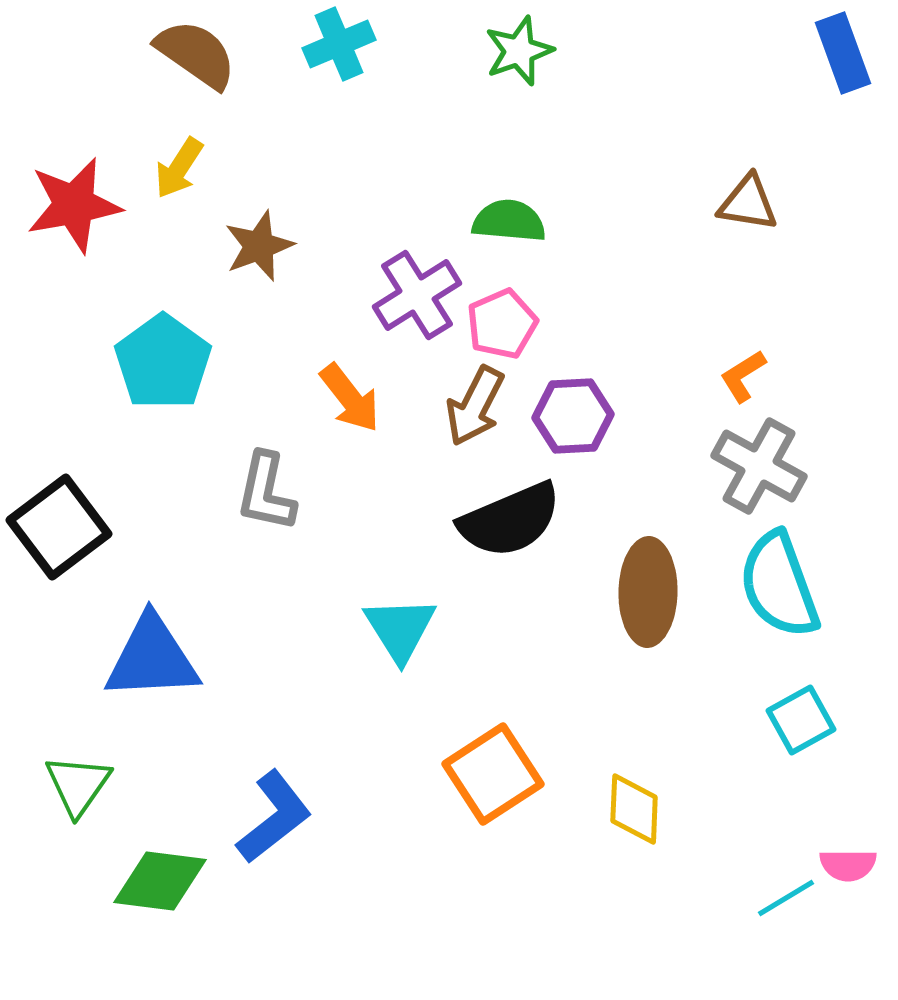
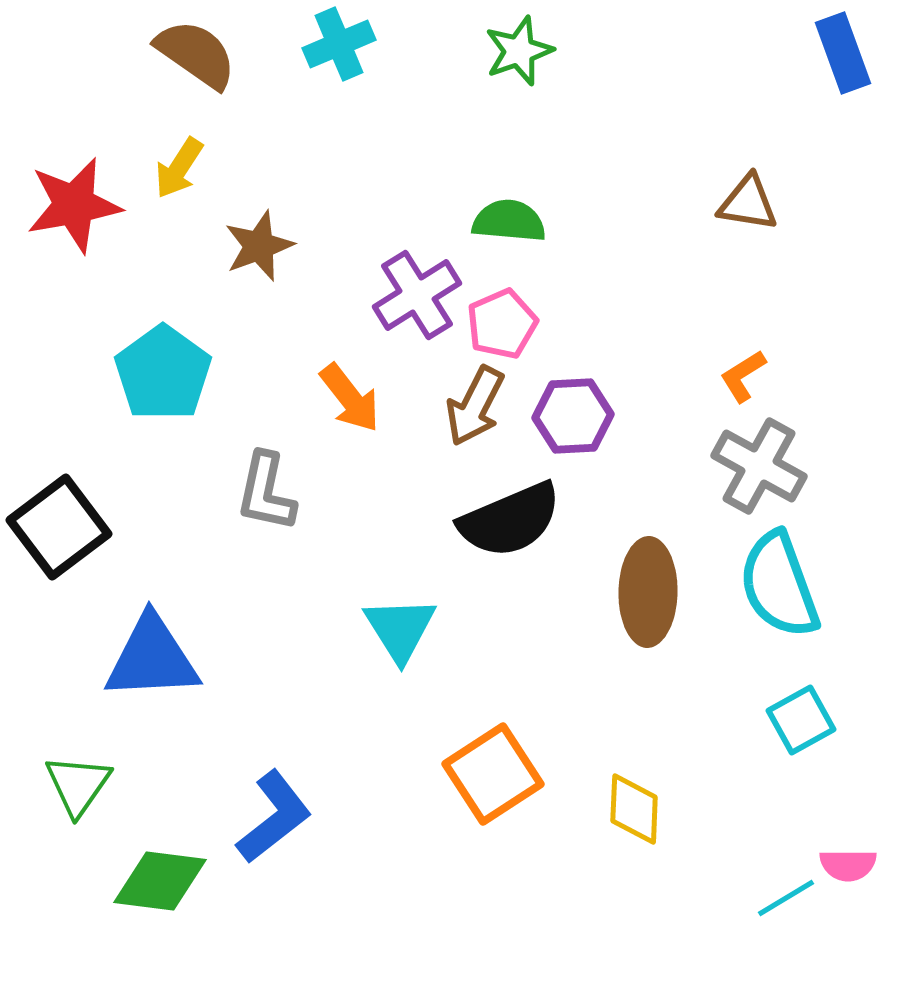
cyan pentagon: moved 11 px down
